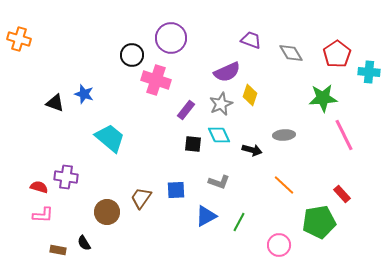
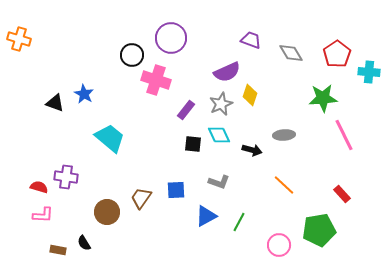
blue star: rotated 12 degrees clockwise
green pentagon: moved 8 px down
